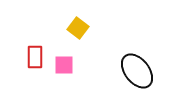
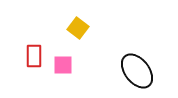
red rectangle: moved 1 px left, 1 px up
pink square: moved 1 px left
